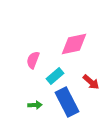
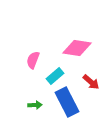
pink diamond: moved 3 px right, 4 px down; rotated 20 degrees clockwise
